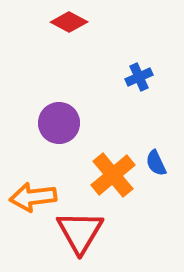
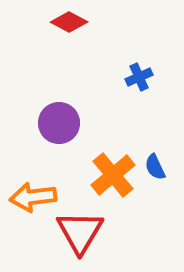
blue semicircle: moved 1 px left, 4 px down
